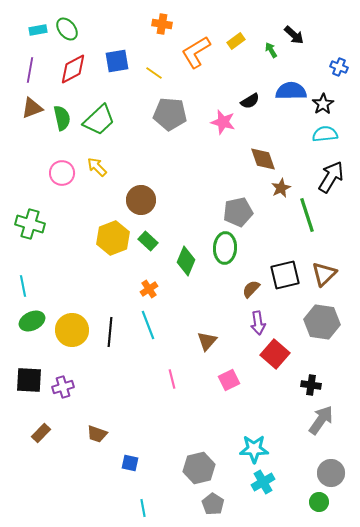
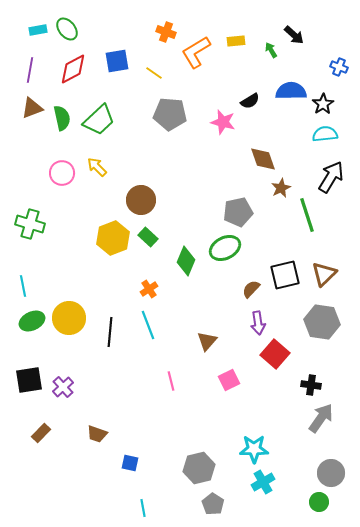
orange cross at (162, 24): moved 4 px right, 8 px down; rotated 12 degrees clockwise
yellow rectangle at (236, 41): rotated 30 degrees clockwise
green rectangle at (148, 241): moved 4 px up
green ellipse at (225, 248): rotated 60 degrees clockwise
yellow circle at (72, 330): moved 3 px left, 12 px up
pink line at (172, 379): moved 1 px left, 2 px down
black square at (29, 380): rotated 12 degrees counterclockwise
purple cross at (63, 387): rotated 25 degrees counterclockwise
gray arrow at (321, 420): moved 2 px up
